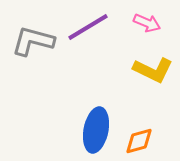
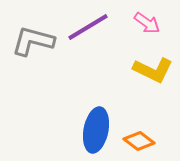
pink arrow: rotated 12 degrees clockwise
orange diamond: rotated 52 degrees clockwise
